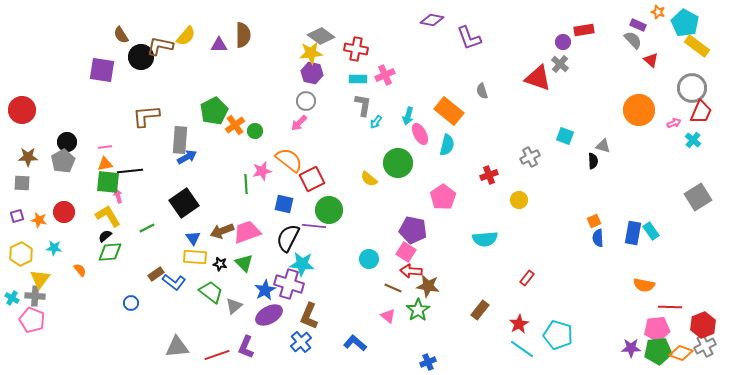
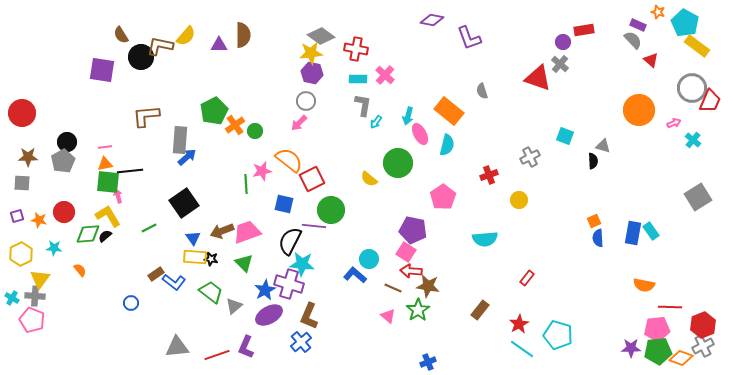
pink cross at (385, 75): rotated 24 degrees counterclockwise
red circle at (22, 110): moved 3 px down
red trapezoid at (701, 112): moved 9 px right, 11 px up
blue arrow at (187, 157): rotated 12 degrees counterclockwise
green circle at (329, 210): moved 2 px right
green line at (147, 228): moved 2 px right
black semicircle at (288, 238): moved 2 px right, 3 px down
green diamond at (110, 252): moved 22 px left, 18 px up
black star at (220, 264): moved 9 px left, 5 px up
blue L-shape at (355, 343): moved 68 px up
gray cross at (705, 346): moved 2 px left
orange diamond at (681, 353): moved 5 px down
